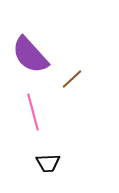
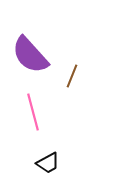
brown line: moved 3 px up; rotated 25 degrees counterclockwise
black trapezoid: rotated 25 degrees counterclockwise
